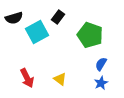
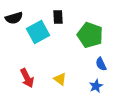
black rectangle: rotated 40 degrees counterclockwise
cyan square: moved 1 px right
blue semicircle: rotated 56 degrees counterclockwise
blue star: moved 5 px left, 3 px down
